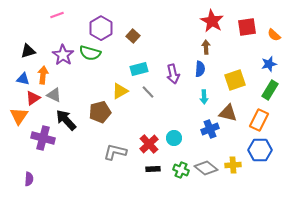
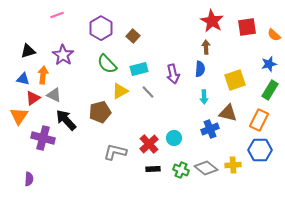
green semicircle: moved 17 px right, 11 px down; rotated 30 degrees clockwise
